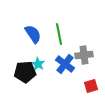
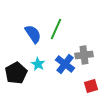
green line: moved 3 px left, 5 px up; rotated 35 degrees clockwise
black pentagon: moved 9 px left, 1 px down; rotated 25 degrees counterclockwise
